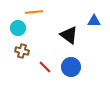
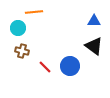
black triangle: moved 25 px right, 11 px down
blue circle: moved 1 px left, 1 px up
